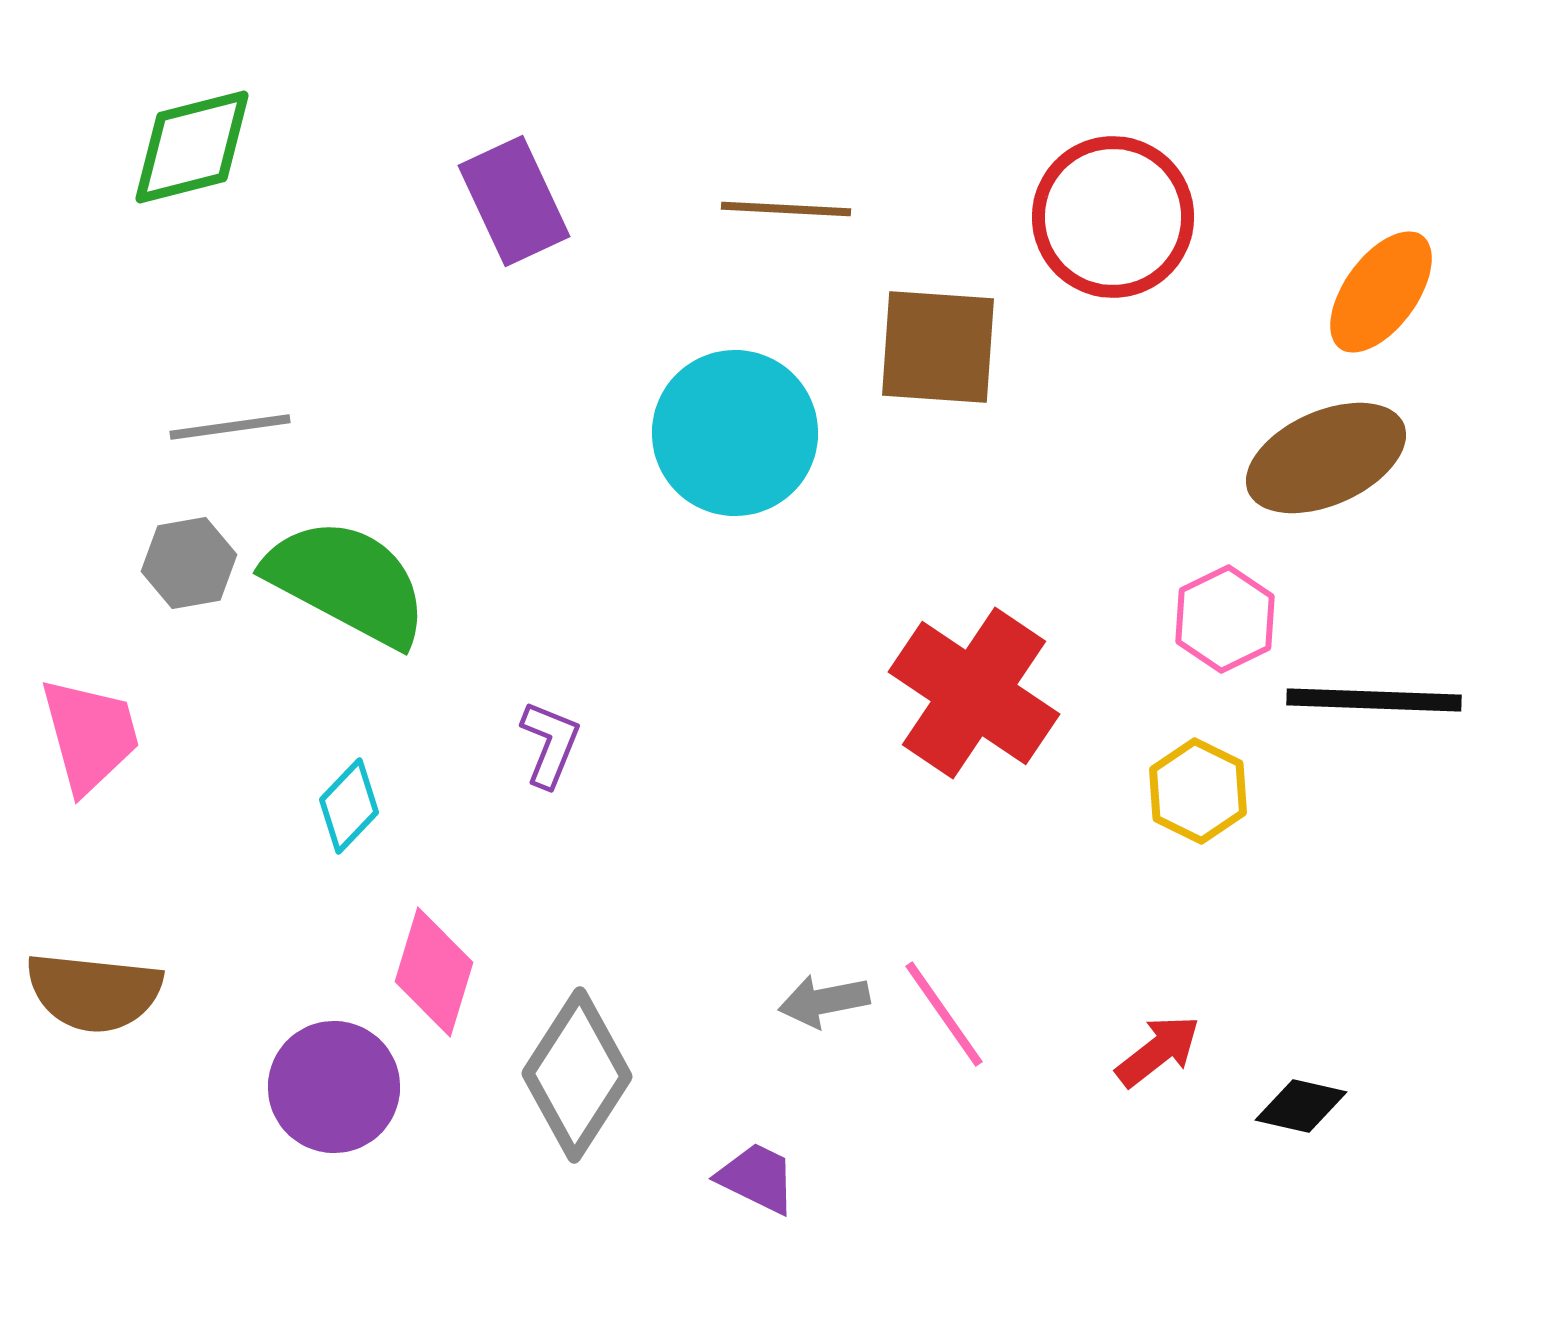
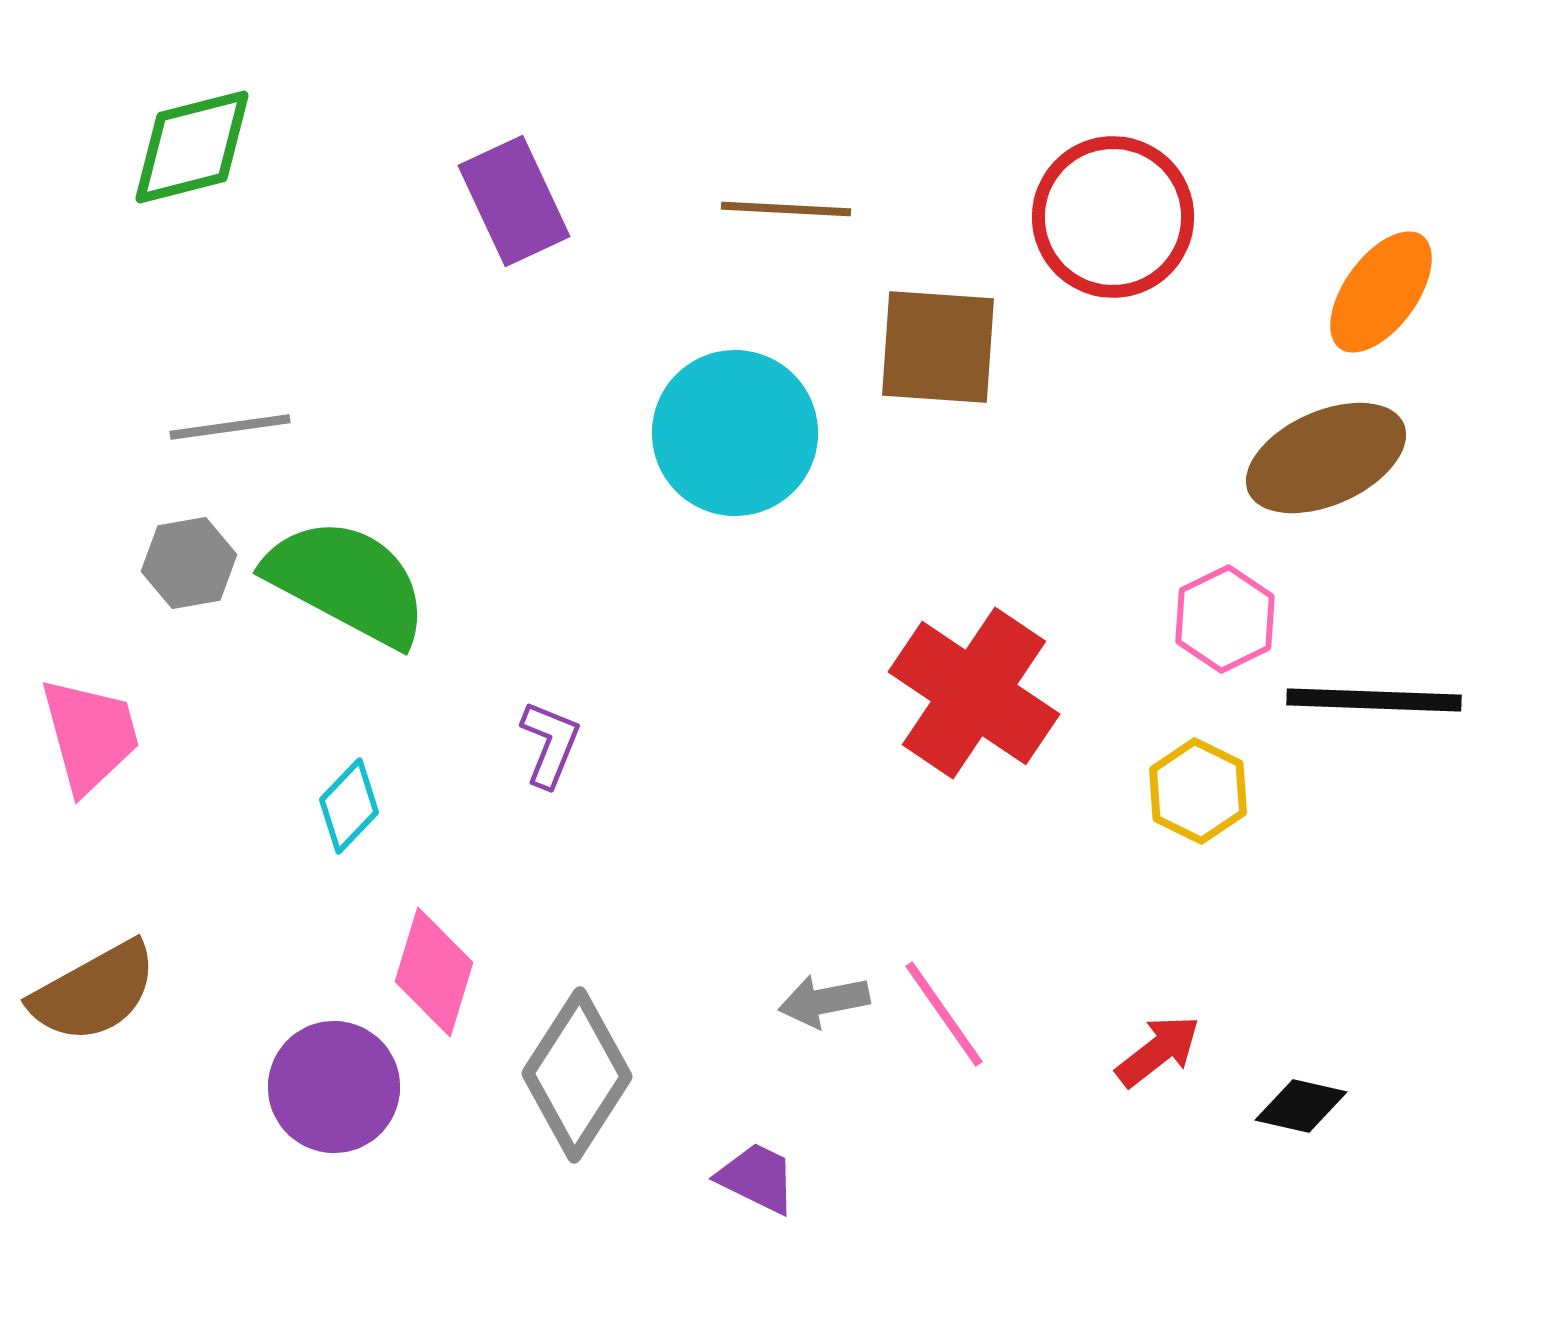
brown semicircle: rotated 35 degrees counterclockwise
